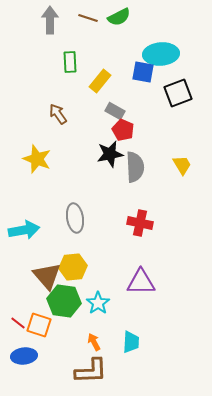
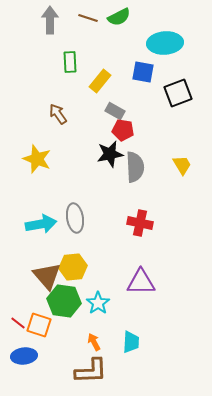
cyan ellipse: moved 4 px right, 11 px up
red pentagon: rotated 15 degrees counterclockwise
cyan arrow: moved 17 px right, 6 px up
